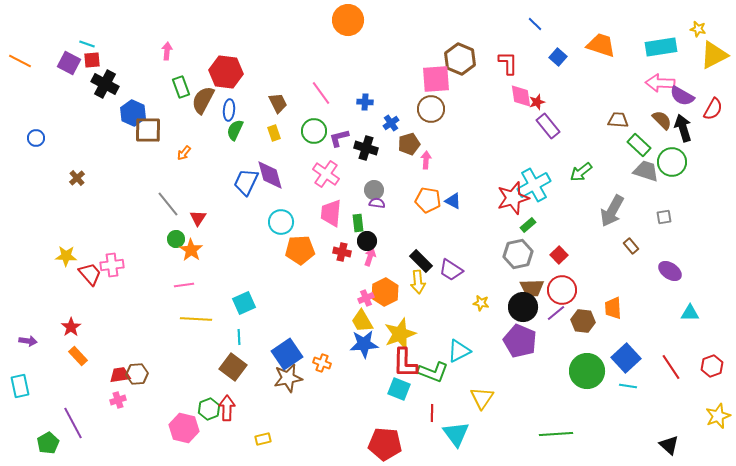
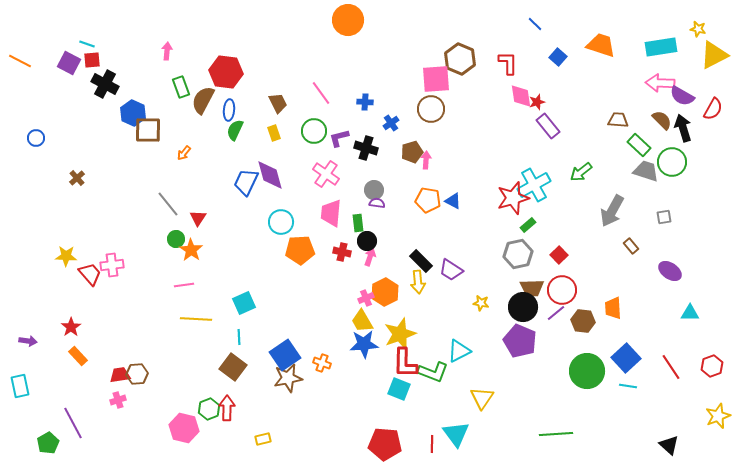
brown pentagon at (409, 144): moved 3 px right, 8 px down
blue square at (287, 354): moved 2 px left, 1 px down
red line at (432, 413): moved 31 px down
